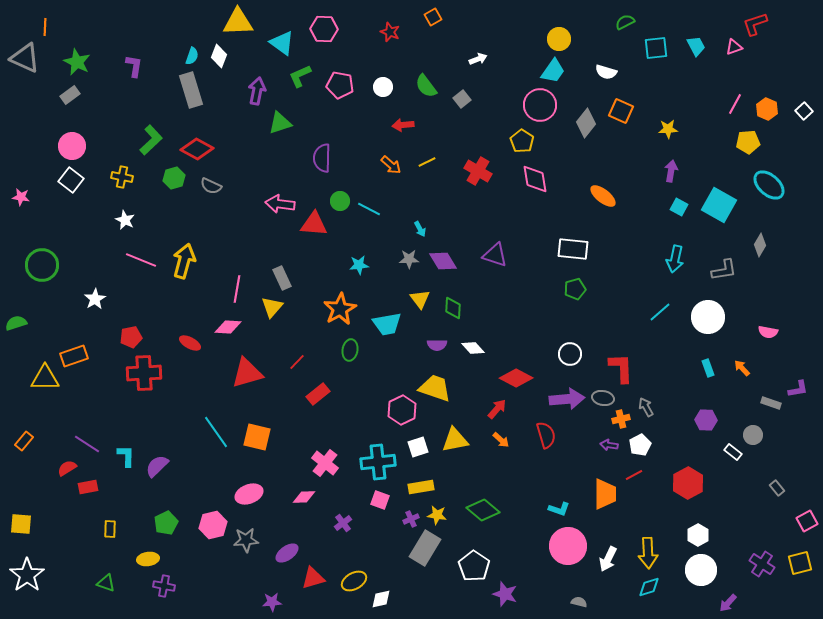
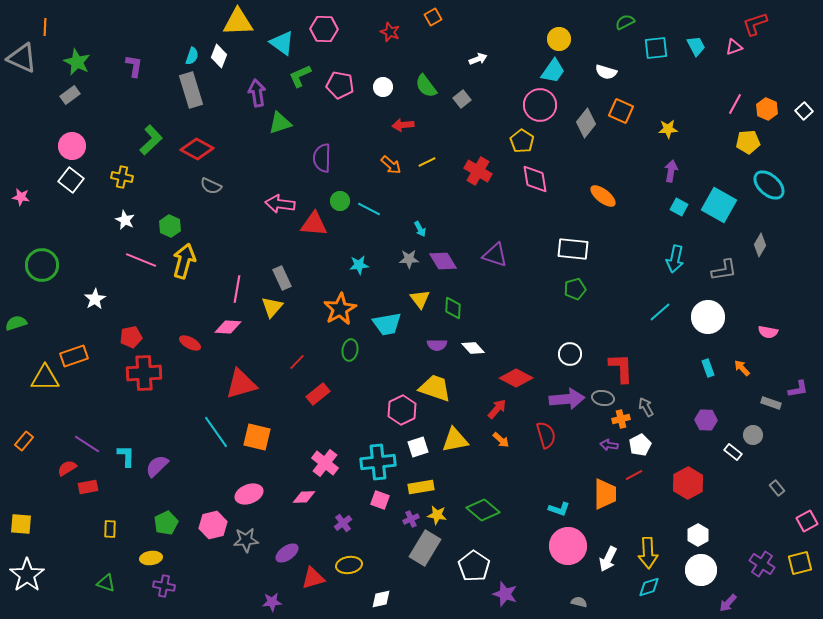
gray triangle at (25, 58): moved 3 px left
purple arrow at (257, 91): moved 2 px down; rotated 20 degrees counterclockwise
green hexagon at (174, 178): moved 4 px left, 48 px down; rotated 20 degrees counterclockwise
red triangle at (247, 373): moved 6 px left, 11 px down
yellow ellipse at (148, 559): moved 3 px right, 1 px up
yellow ellipse at (354, 581): moved 5 px left, 16 px up; rotated 20 degrees clockwise
